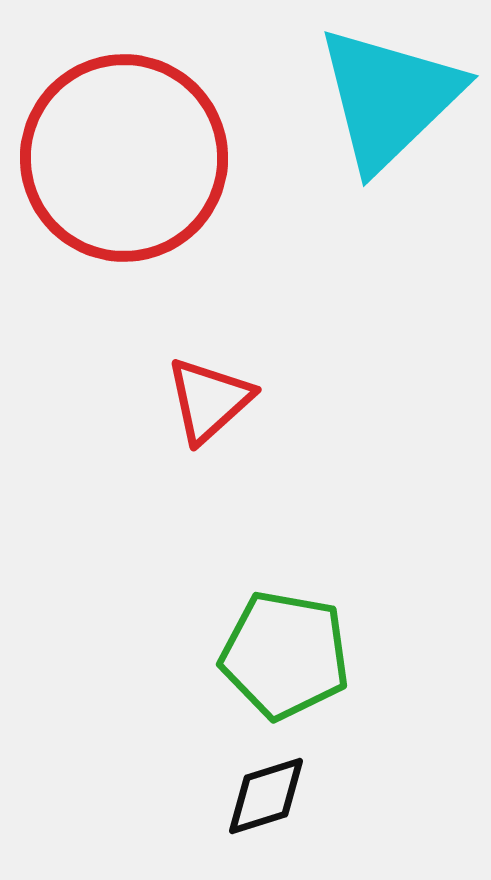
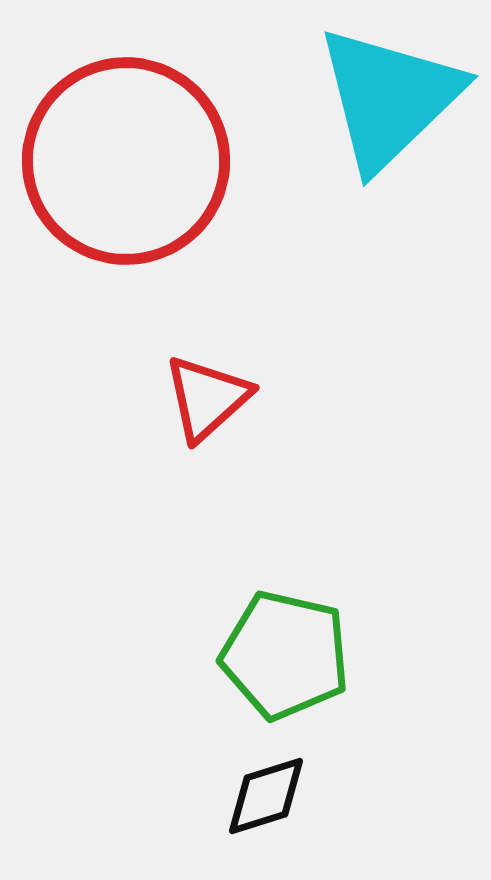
red circle: moved 2 px right, 3 px down
red triangle: moved 2 px left, 2 px up
green pentagon: rotated 3 degrees clockwise
